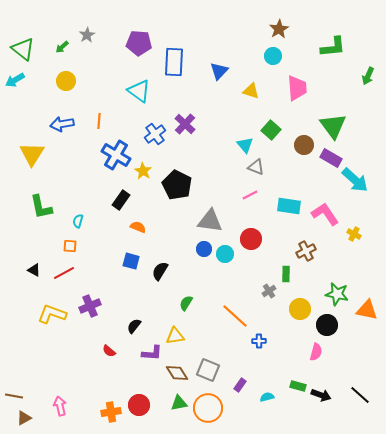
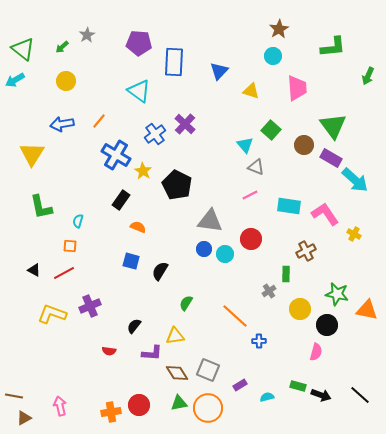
orange line at (99, 121): rotated 35 degrees clockwise
red semicircle at (109, 351): rotated 32 degrees counterclockwise
purple rectangle at (240, 385): rotated 24 degrees clockwise
